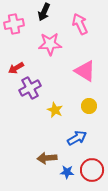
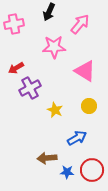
black arrow: moved 5 px right
pink arrow: rotated 65 degrees clockwise
pink star: moved 4 px right, 3 px down
